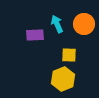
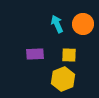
orange circle: moved 1 px left
purple rectangle: moved 19 px down
